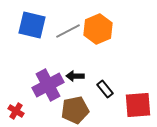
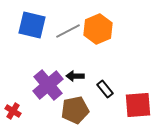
purple cross: rotated 12 degrees counterclockwise
red cross: moved 3 px left
